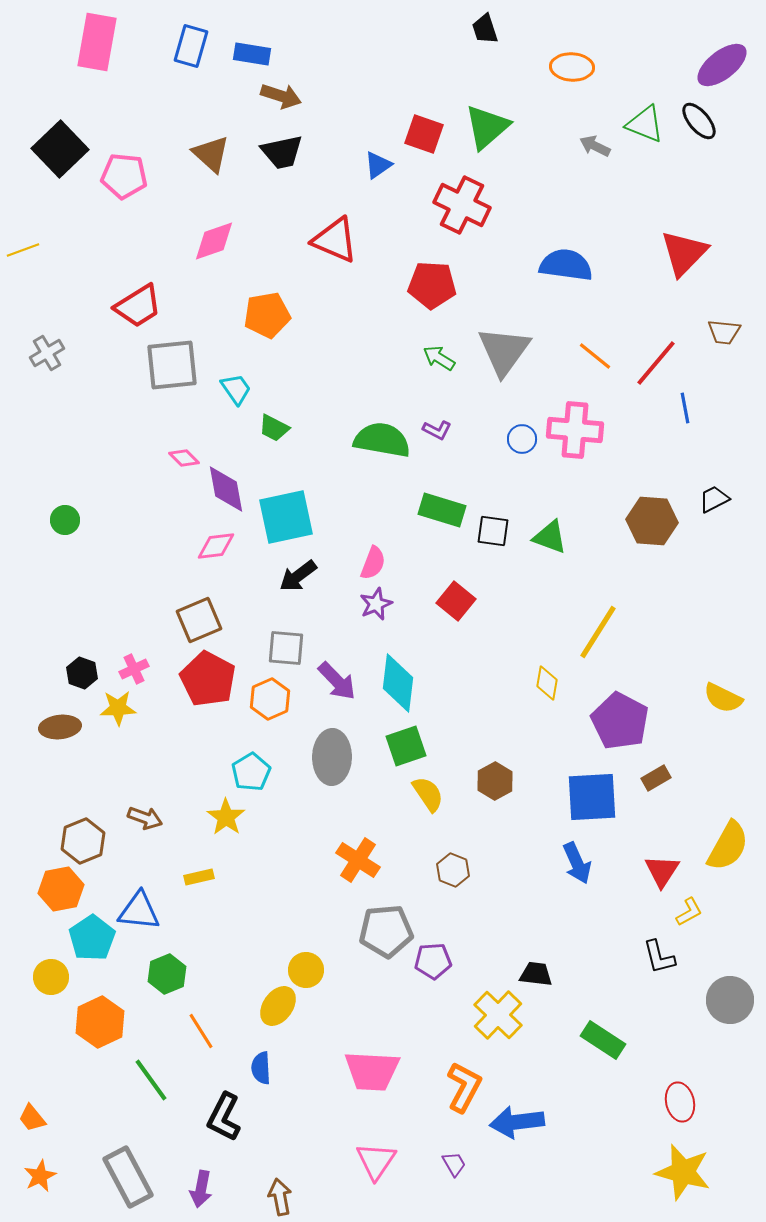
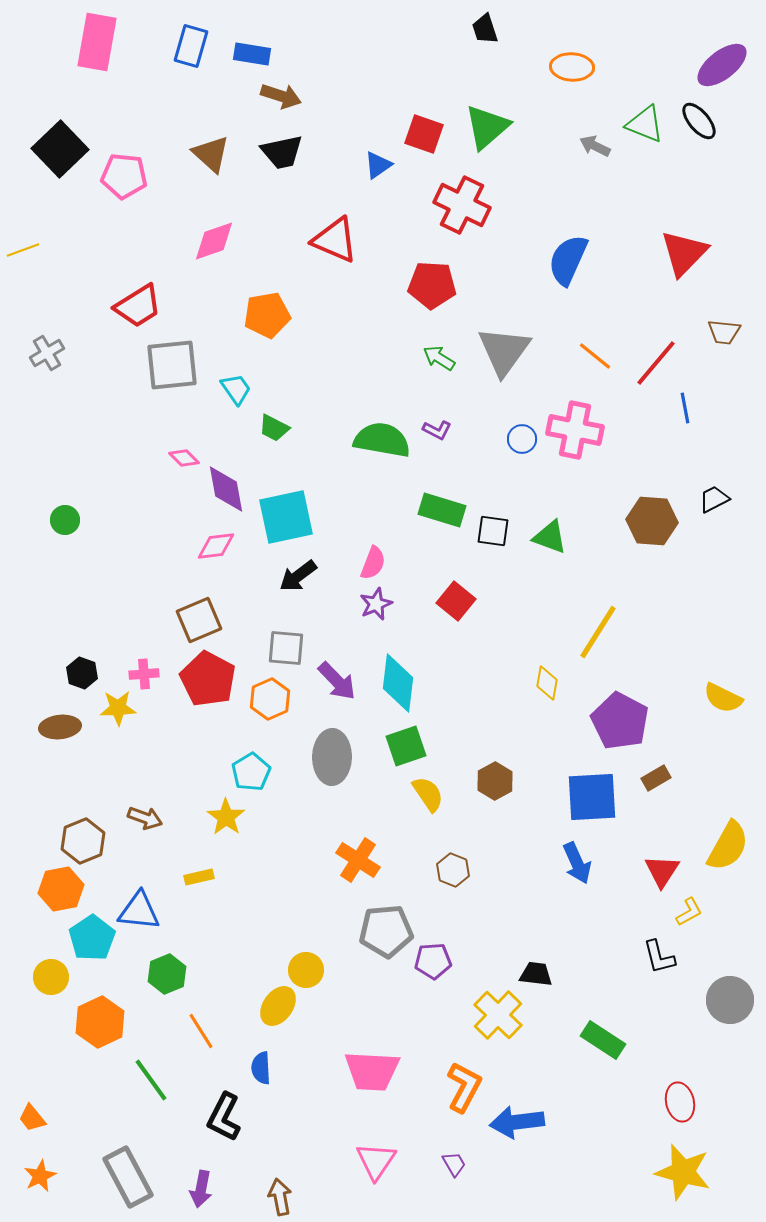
blue semicircle at (566, 265): moved 2 px right, 5 px up; rotated 74 degrees counterclockwise
pink cross at (575, 430): rotated 6 degrees clockwise
pink cross at (134, 669): moved 10 px right, 5 px down; rotated 20 degrees clockwise
